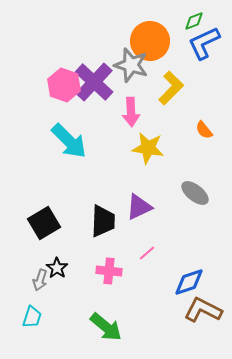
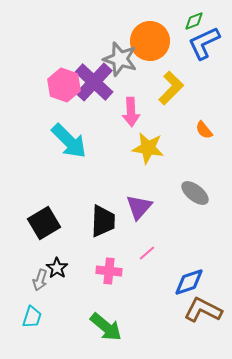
gray star: moved 11 px left, 6 px up
purple triangle: rotated 24 degrees counterclockwise
